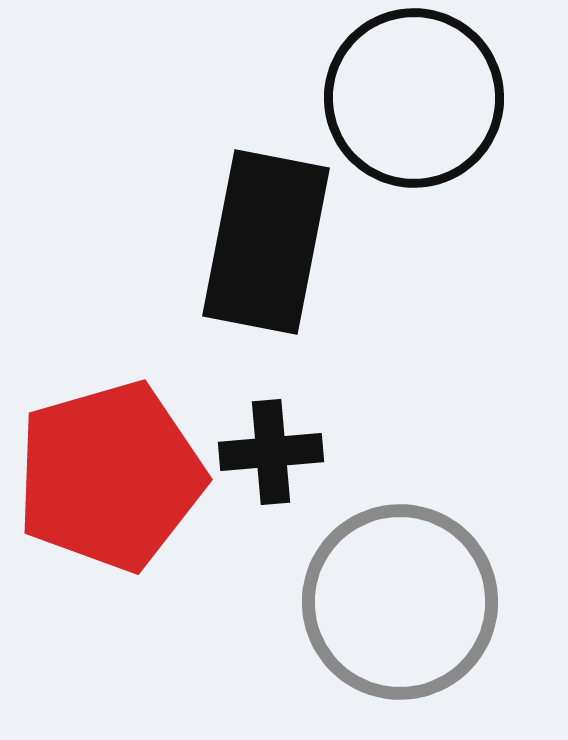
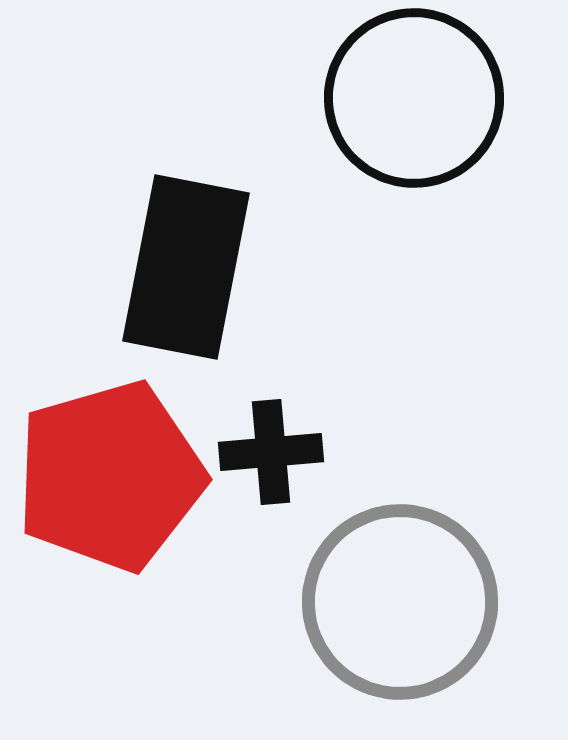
black rectangle: moved 80 px left, 25 px down
